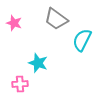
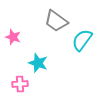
gray trapezoid: moved 2 px down
pink star: moved 1 px left, 14 px down
cyan semicircle: rotated 10 degrees clockwise
